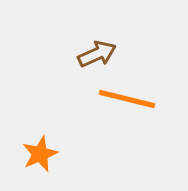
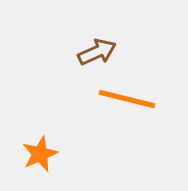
brown arrow: moved 2 px up
